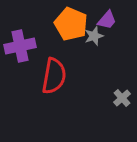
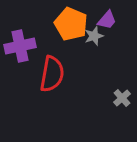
red semicircle: moved 2 px left, 2 px up
